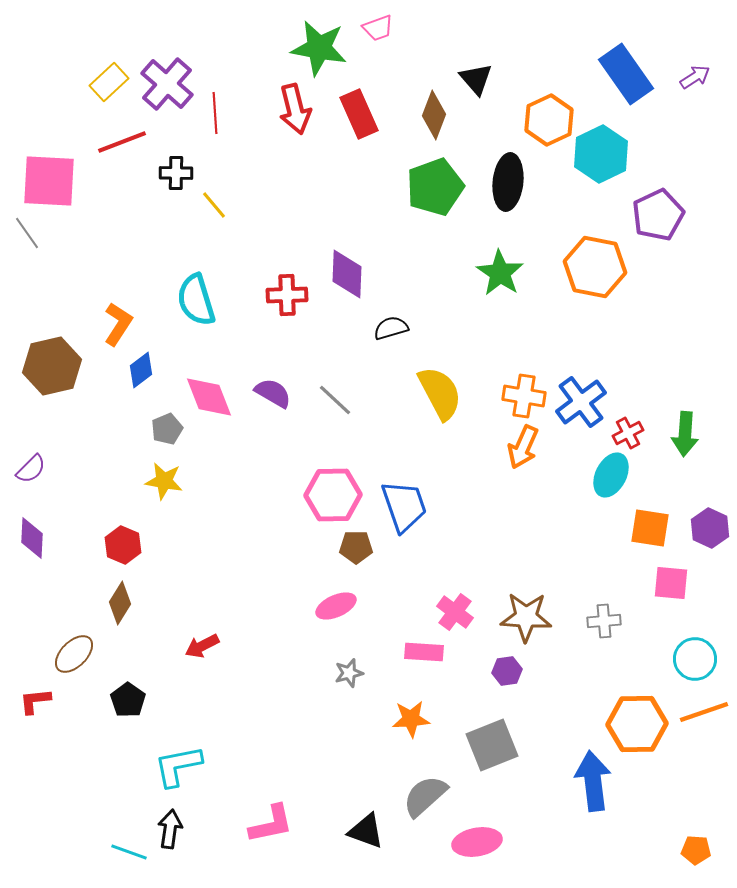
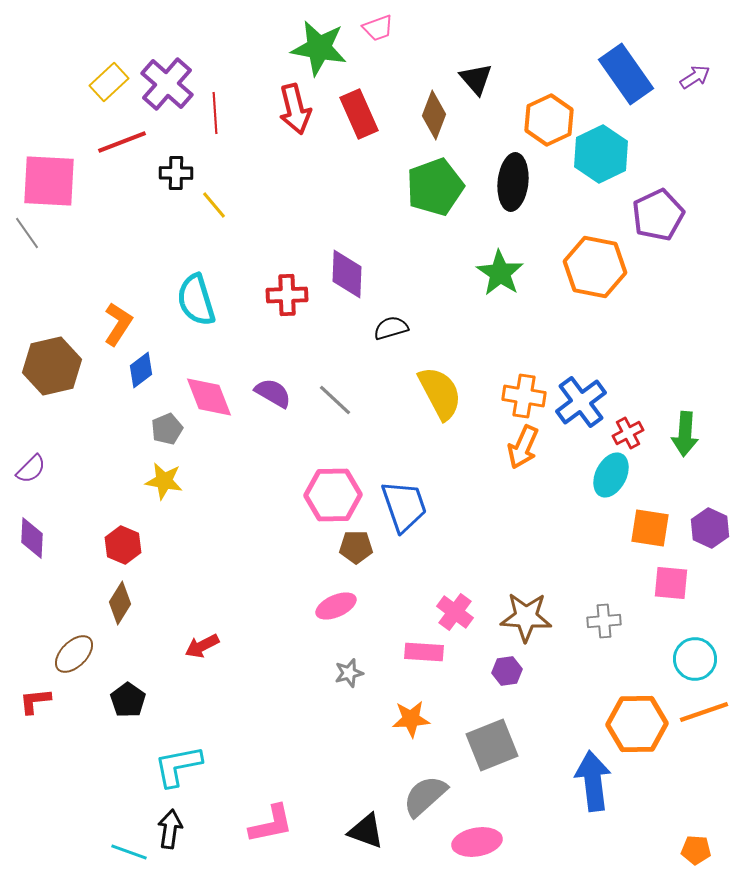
black ellipse at (508, 182): moved 5 px right
